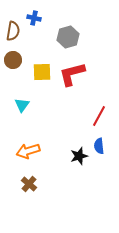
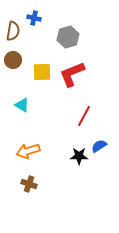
red L-shape: rotated 8 degrees counterclockwise
cyan triangle: rotated 35 degrees counterclockwise
red line: moved 15 px left
blue semicircle: rotated 63 degrees clockwise
black star: rotated 18 degrees clockwise
brown cross: rotated 21 degrees counterclockwise
